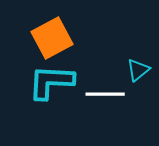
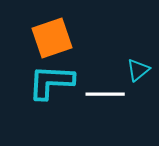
orange square: rotated 9 degrees clockwise
